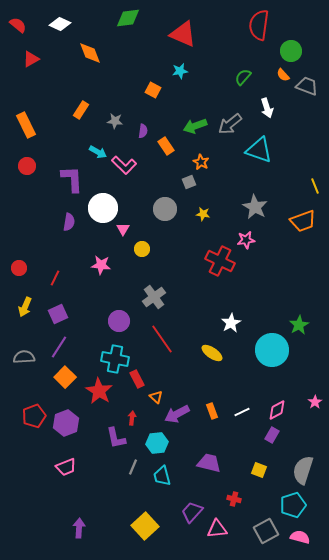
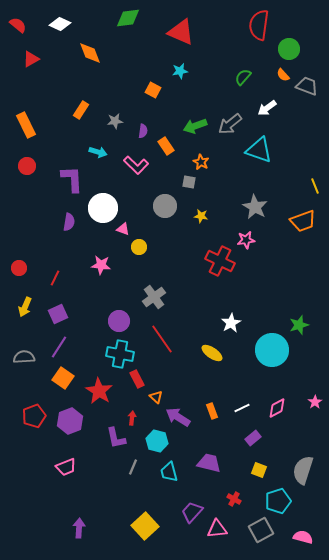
red triangle at (183, 34): moved 2 px left, 2 px up
green circle at (291, 51): moved 2 px left, 2 px up
white arrow at (267, 108): rotated 72 degrees clockwise
gray star at (115, 121): rotated 14 degrees counterclockwise
cyan arrow at (98, 152): rotated 12 degrees counterclockwise
pink L-shape at (124, 165): moved 12 px right
gray square at (189, 182): rotated 32 degrees clockwise
gray circle at (165, 209): moved 3 px up
yellow star at (203, 214): moved 2 px left, 2 px down
pink triangle at (123, 229): rotated 40 degrees counterclockwise
yellow circle at (142, 249): moved 3 px left, 2 px up
green star at (299, 325): rotated 12 degrees clockwise
cyan cross at (115, 359): moved 5 px right, 5 px up
orange square at (65, 377): moved 2 px left, 1 px down; rotated 10 degrees counterclockwise
pink diamond at (277, 410): moved 2 px up
white line at (242, 412): moved 4 px up
purple arrow at (177, 414): moved 1 px right, 3 px down; rotated 60 degrees clockwise
purple hexagon at (66, 423): moved 4 px right, 2 px up
purple rectangle at (272, 435): moved 19 px left, 3 px down; rotated 21 degrees clockwise
cyan hexagon at (157, 443): moved 2 px up; rotated 20 degrees clockwise
cyan trapezoid at (162, 476): moved 7 px right, 4 px up
red cross at (234, 499): rotated 16 degrees clockwise
cyan pentagon at (293, 505): moved 15 px left, 4 px up
gray square at (266, 531): moved 5 px left, 1 px up
pink semicircle at (300, 537): moved 3 px right
